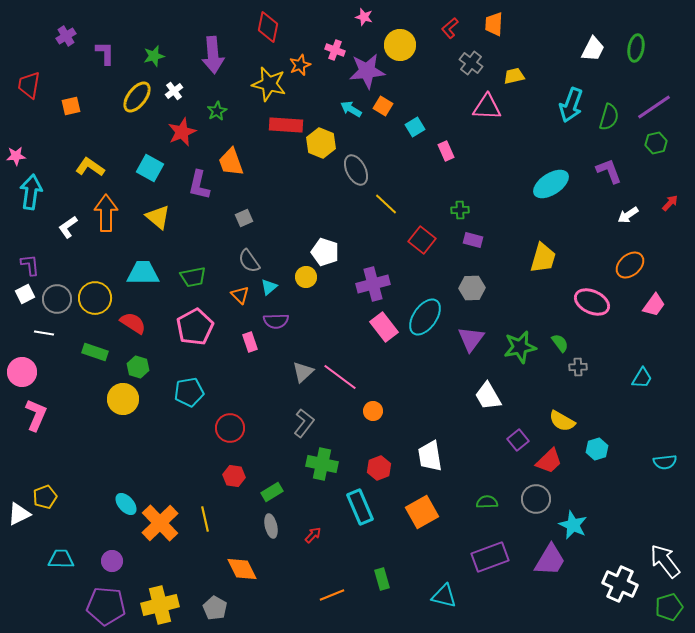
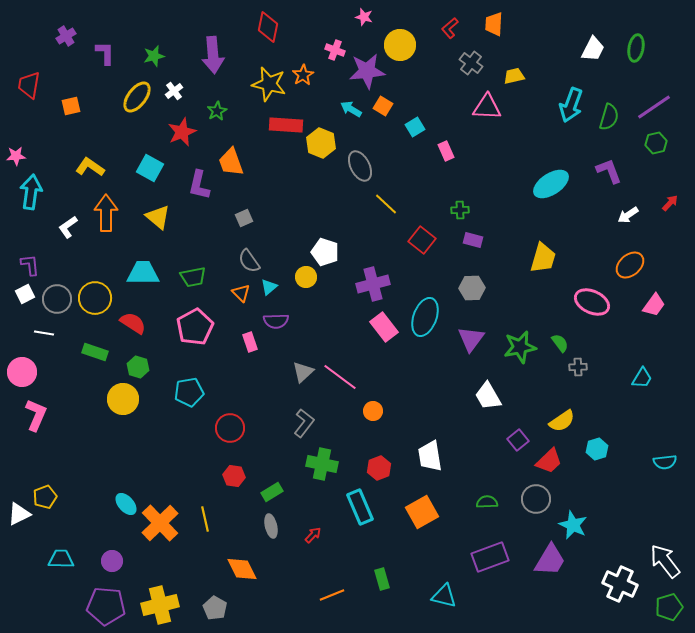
orange star at (300, 65): moved 3 px right, 10 px down; rotated 10 degrees counterclockwise
gray ellipse at (356, 170): moved 4 px right, 4 px up
orange triangle at (240, 295): moved 1 px right, 2 px up
cyan ellipse at (425, 317): rotated 15 degrees counterclockwise
yellow semicircle at (562, 421): rotated 64 degrees counterclockwise
